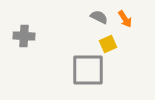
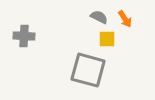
yellow square: moved 1 px left, 5 px up; rotated 24 degrees clockwise
gray square: rotated 15 degrees clockwise
